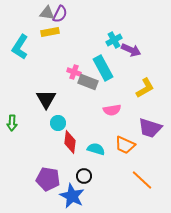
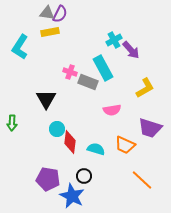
purple arrow: rotated 24 degrees clockwise
pink cross: moved 4 px left
cyan circle: moved 1 px left, 6 px down
